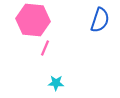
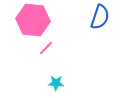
blue semicircle: moved 3 px up
pink line: moved 1 px right; rotated 21 degrees clockwise
